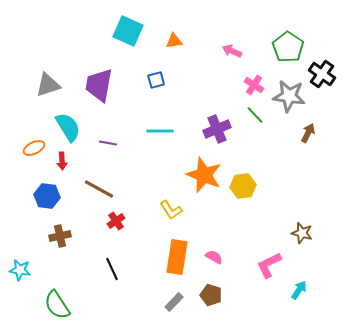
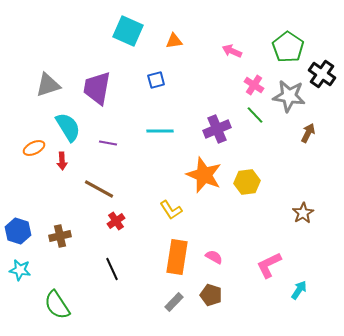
purple trapezoid: moved 2 px left, 3 px down
yellow hexagon: moved 4 px right, 4 px up
blue hexagon: moved 29 px left, 35 px down; rotated 10 degrees clockwise
brown star: moved 1 px right, 20 px up; rotated 25 degrees clockwise
